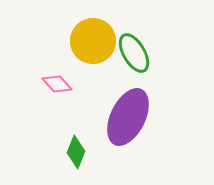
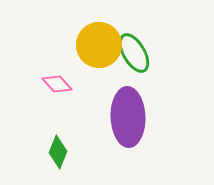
yellow circle: moved 6 px right, 4 px down
purple ellipse: rotated 28 degrees counterclockwise
green diamond: moved 18 px left
